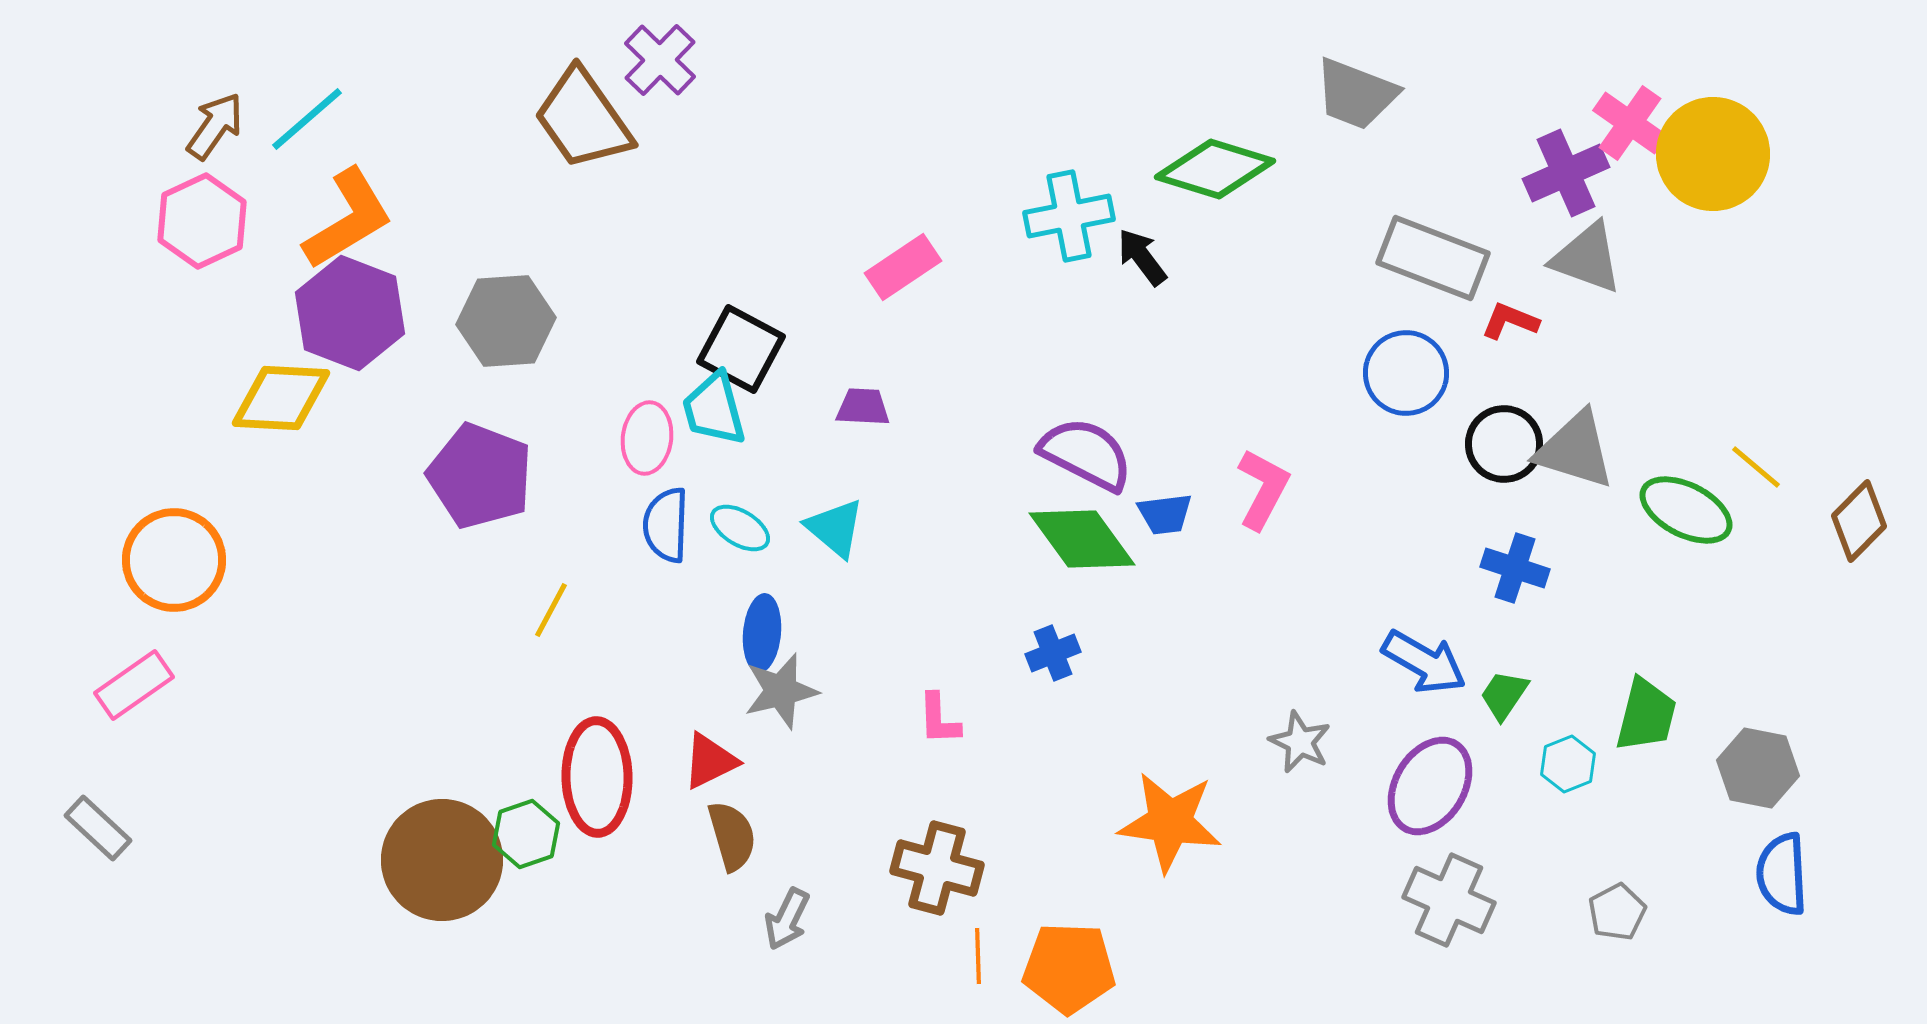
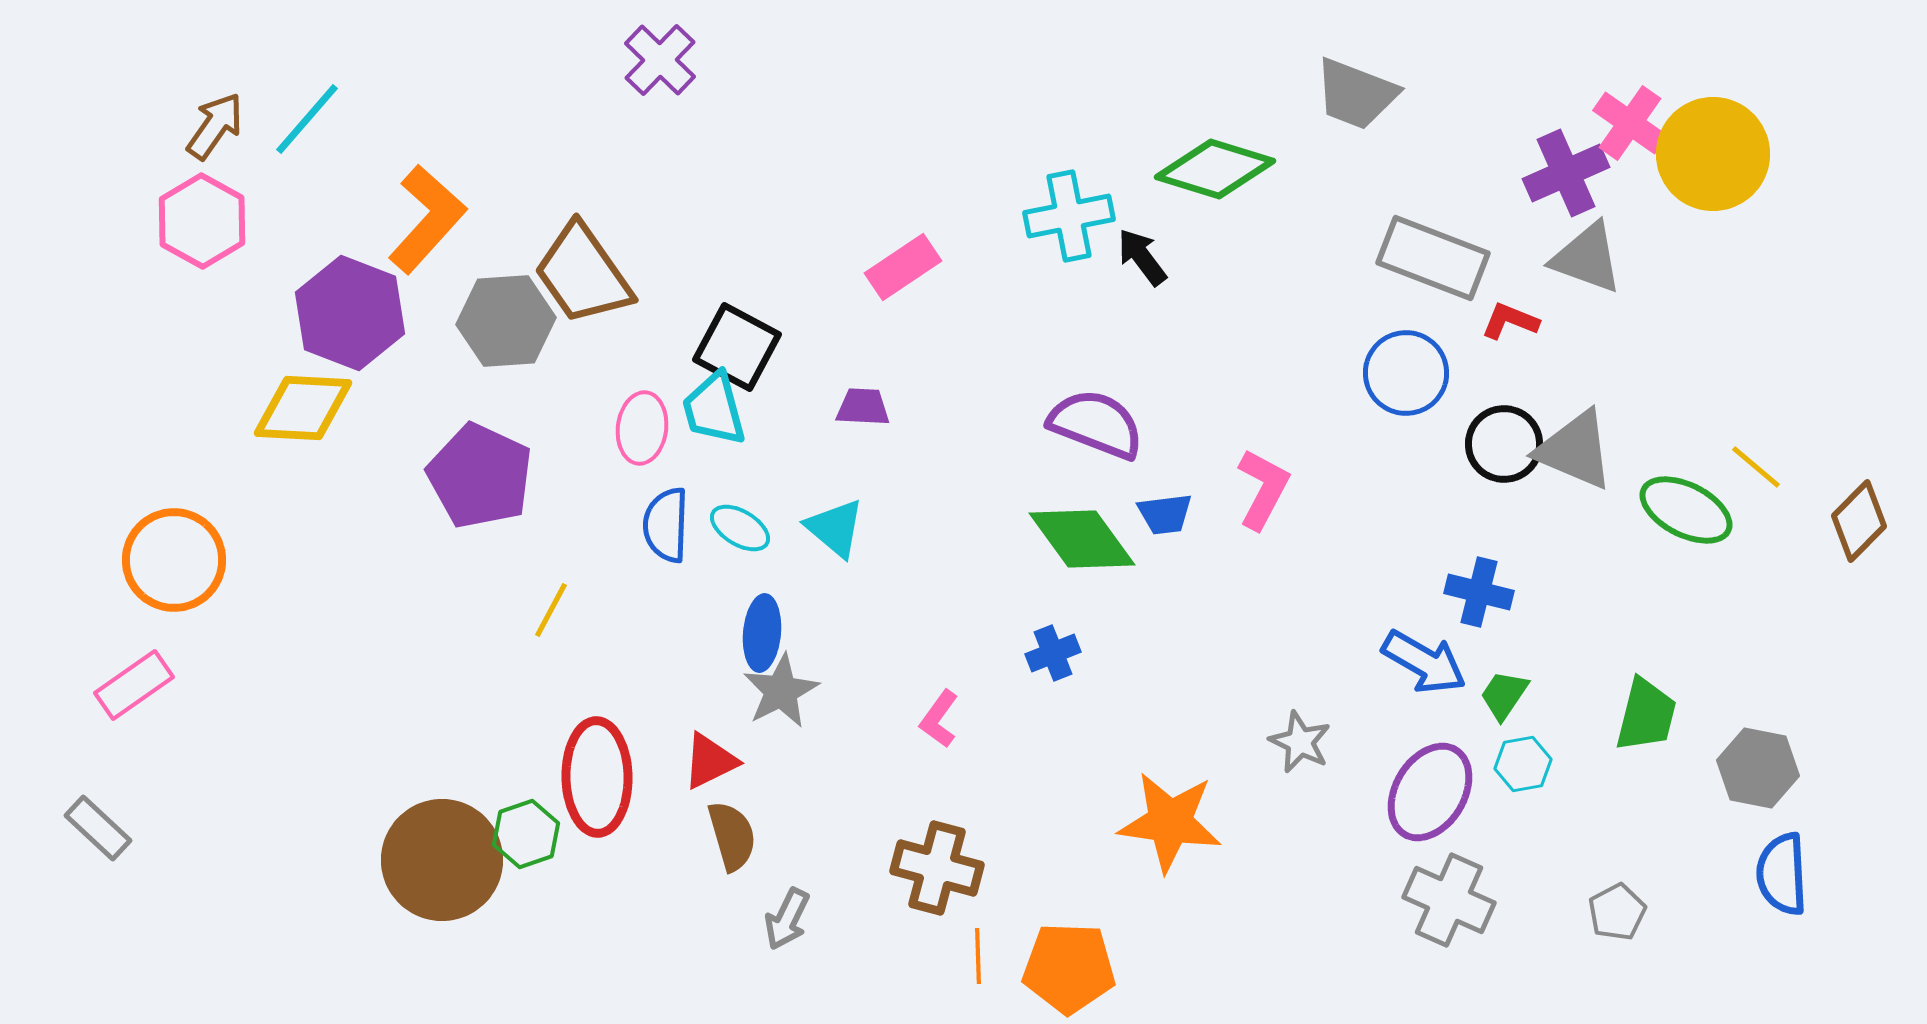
cyan line at (307, 119): rotated 8 degrees counterclockwise
brown trapezoid at (583, 119): moved 155 px down
orange L-shape at (348, 219): moved 79 px right; rotated 17 degrees counterclockwise
pink hexagon at (202, 221): rotated 6 degrees counterclockwise
black square at (741, 349): moved 4 px left, 2 px up
yellow diamond at (281, 398): moved 22 px right, 10 px down
pink ellipse at (647, 438): moved 5 px left, 10 px up
gray triangle at (1575, 450): rotated 6 degrees clockwise
purple semicircle at (1086, 454): moved 10 px right, 30 px up; rotated 6 degrees counterclockwise
purple pentagon at (480, 476): rotated 4 degrees clockwise
blue cross at (1515, 568): moved 36 px left, 24 px down; rotated 4 degrees counterclockwise
gray star at (781, 691): rotated 14 degrees counterclockwise
pink L-shape at (939, 719): rotated 38 degrees clockwise
cyan hexagon at (1568, 764): moved 45 px left; rotated 12 degrees clockwise
purple ellipse at (1430, 786): moved 6 px down
